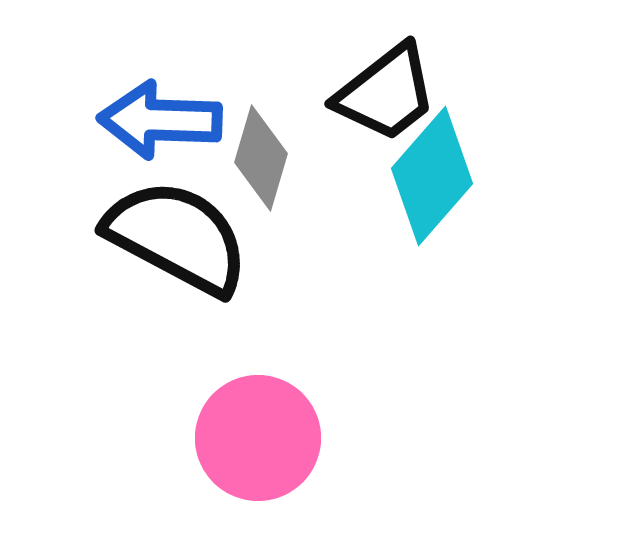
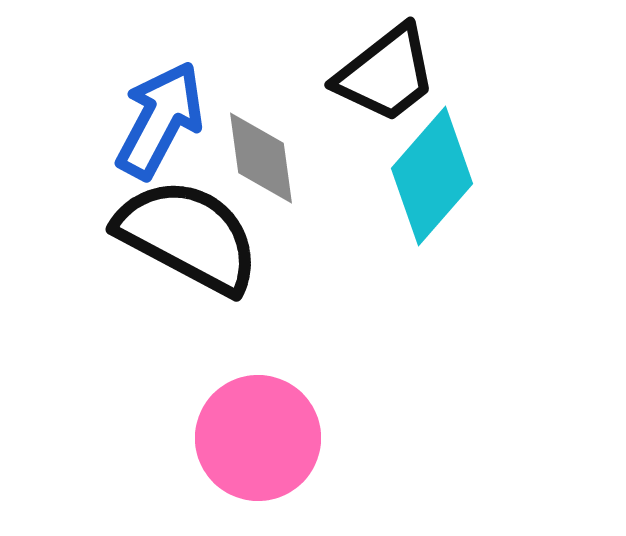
black trapezoid: moved 19 px up
blue arrow: rotated 116 degrees clockwise
gray diamond: rotated 24 degrees counterclockwise
black semicircle: moved 11 px right, 1 px up
